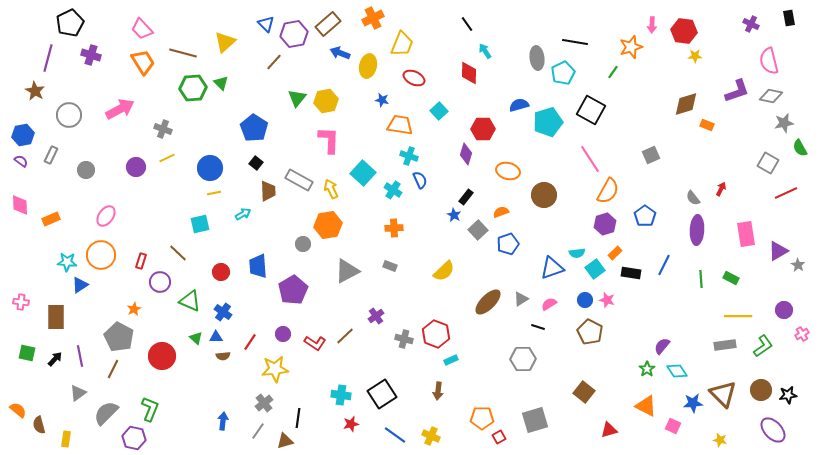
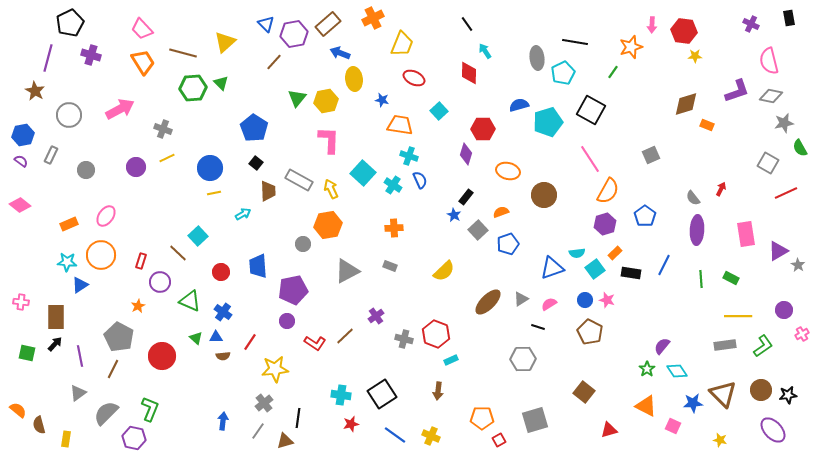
yellow ellipse at (368, 66): moved 14 px left, 13 px down; rotated 20 degrees counterclockwise
cyan cross at (393, 190): moved 5 px up
pink diamond at (20, 205): rotated 50 degrees counterclockwise
orange rectangle at (51, 219): moved 18 px right, 5 px down
cyan square at (200, 224): moved 2 px left, 12 px down; rotated 30 degrees counterclockwise
purple pentagon at (293, 290): rotated 20 degrees clockwise
orange star at (134, 309): moved 4 px right, 3 px up
purple circle at (283, 334): moved 4 px right, 13 px up
black arrow at (55, 359): moved 15 px up
red square at (499, 437): moved 3 px down
